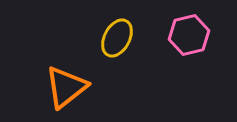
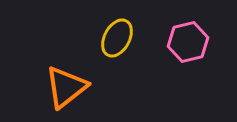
pink hexagon: moved 1 px left, 7 px down
